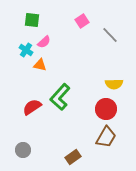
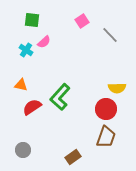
orange triangle: moved 19 px left, 20 px down
yellow semicircle: moved 3 px right, 4 px down
brown trapezoid: rotated 10 degrees counterclockwise
